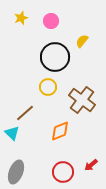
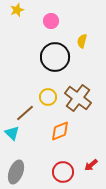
yellow star: moved 4 px left, 8 px up
yellow semicircle: rotated 24 degrees counterclockwise
yellow circle: moved 10 px down
brown cross: moved 4 px left, 2 px up
